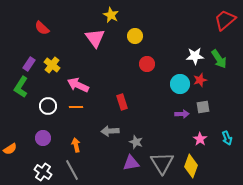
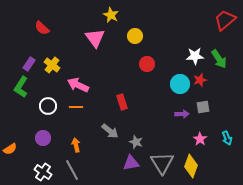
gray arrow: rotated 138 degrees counterclockwise
